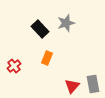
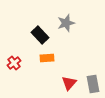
black rectangle: moved 6 px down
orange rectangle: rotated 64 degrees clockwise
red cross: moved 3 px up
red triangle: moved 3 px left, 3 px up
